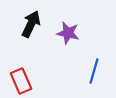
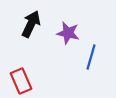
blue line: moved 3 px left, 14 px up
